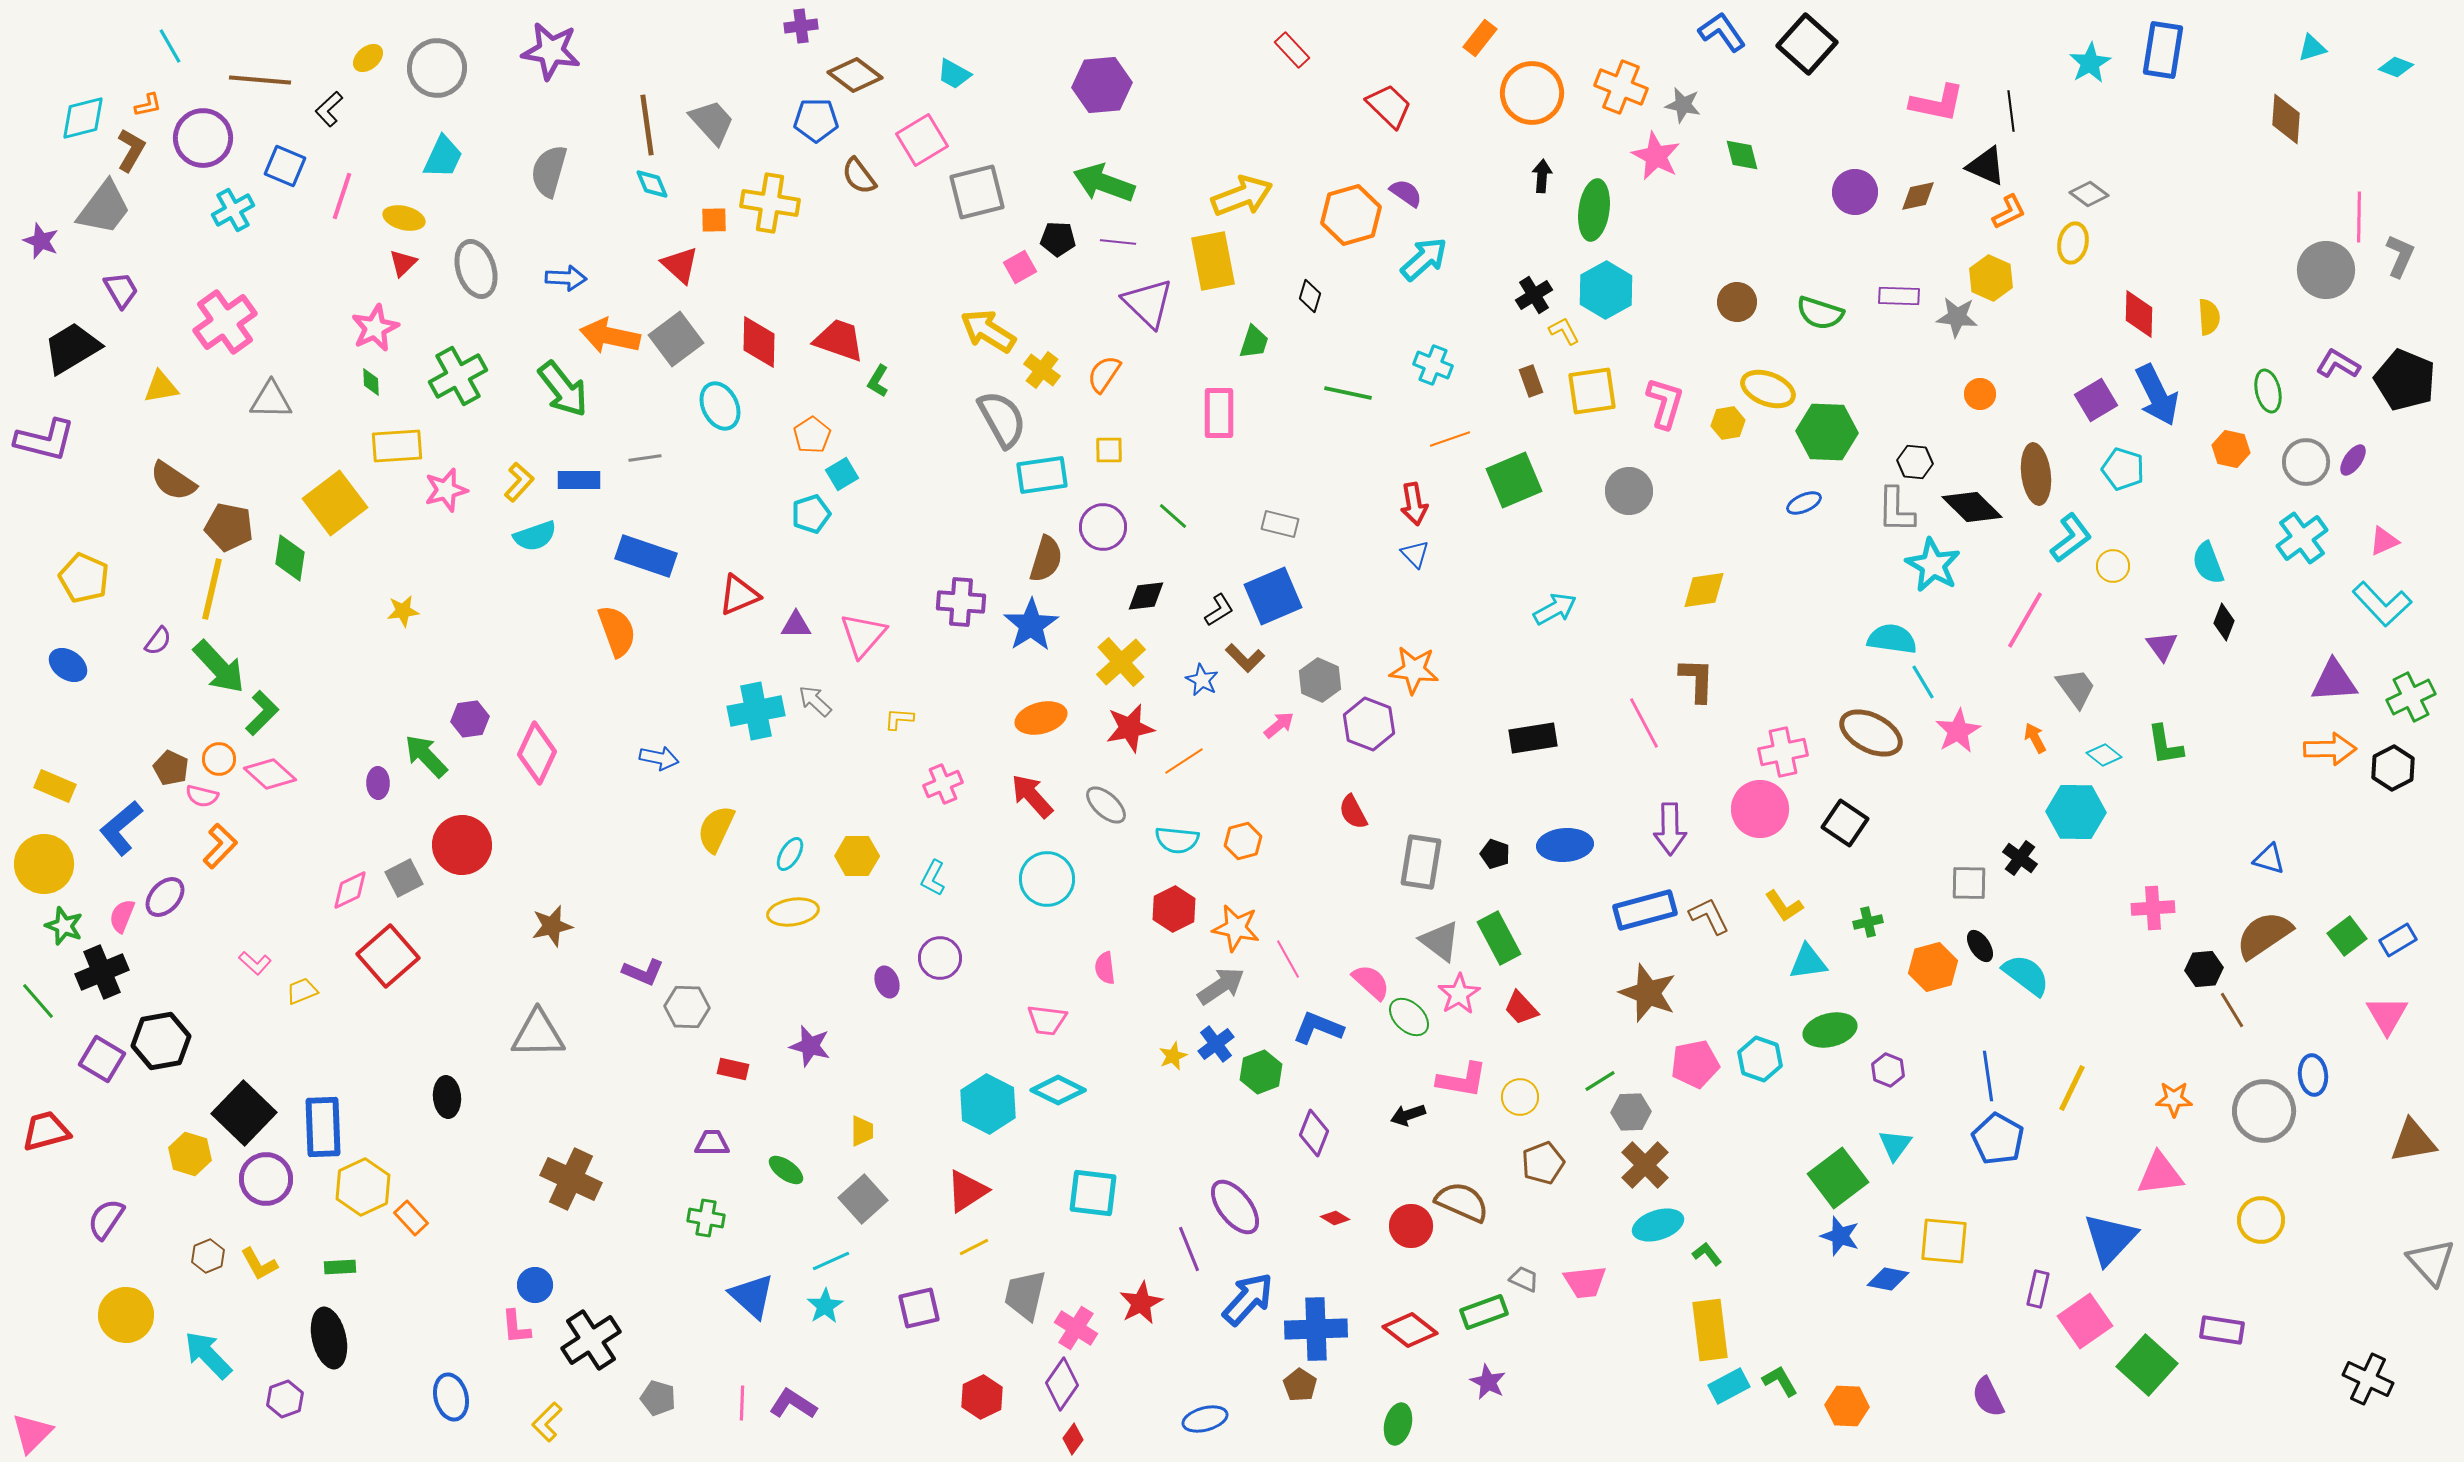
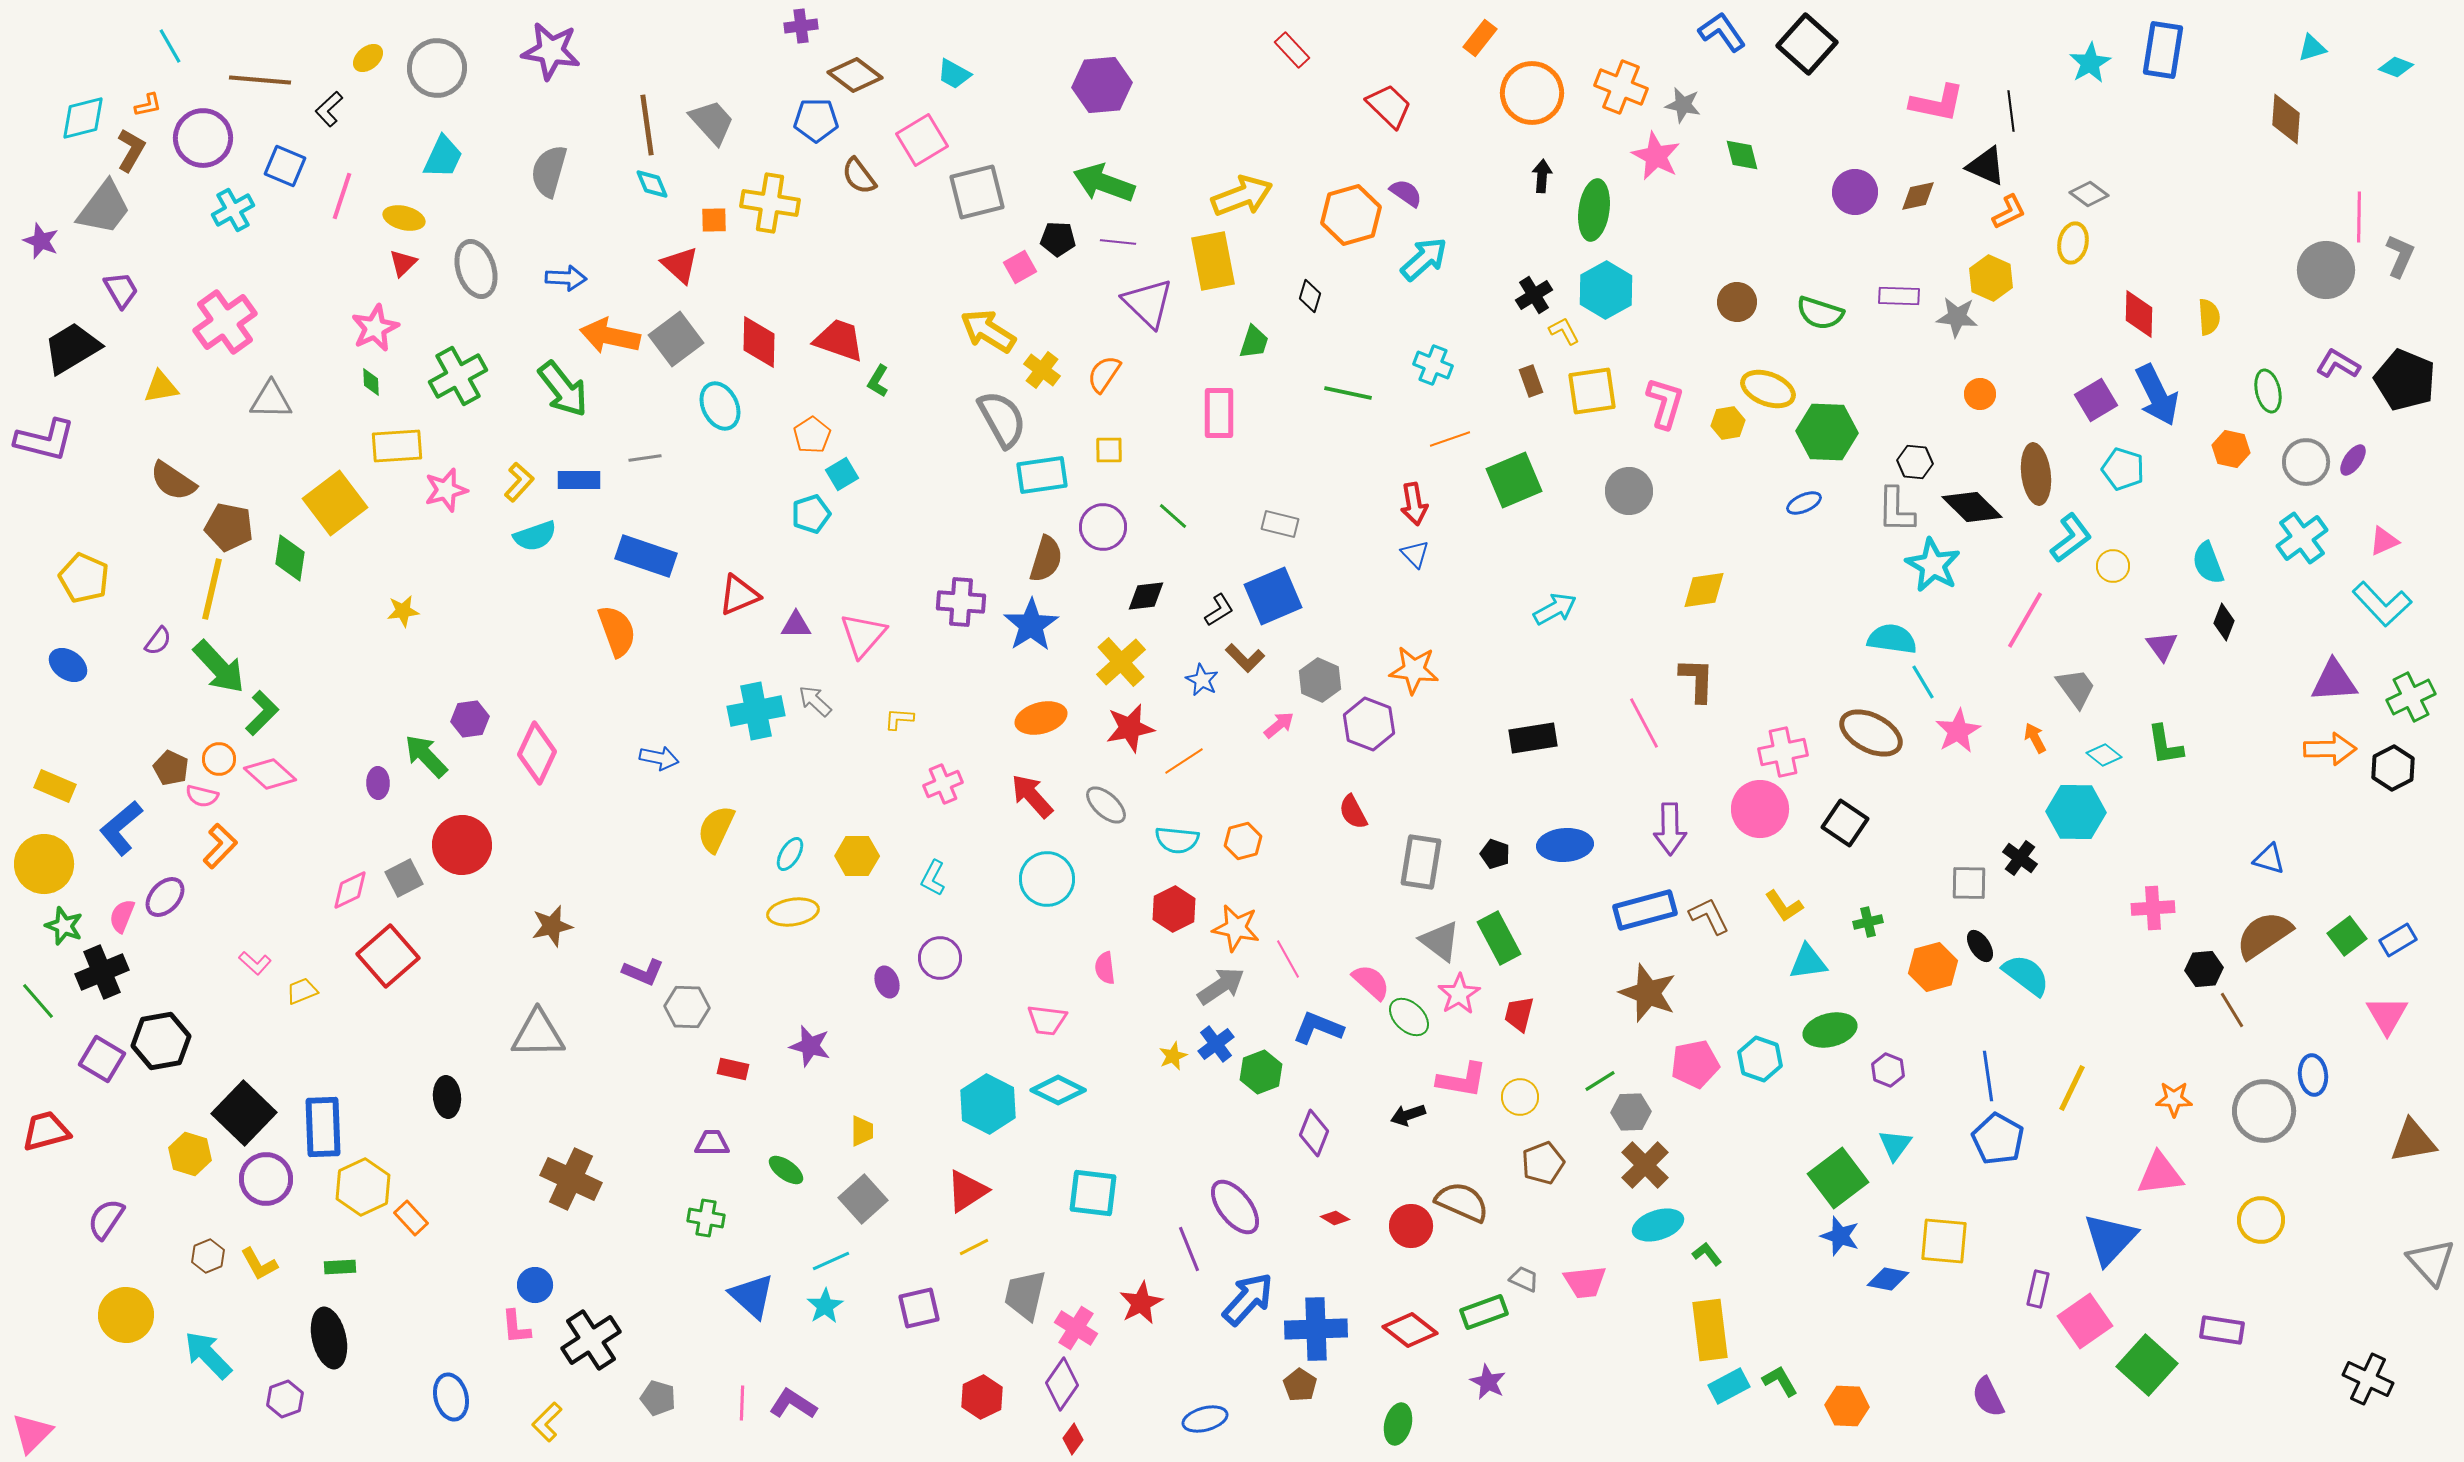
red trapezoid at (1521, 1008): moved 2 px left, 6 px down; rotated 57 degrees clockwise
